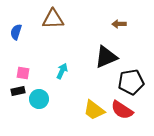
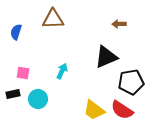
black rectangle: moved 5 px left, 3 px down
cyan circle: moved 1 px left
